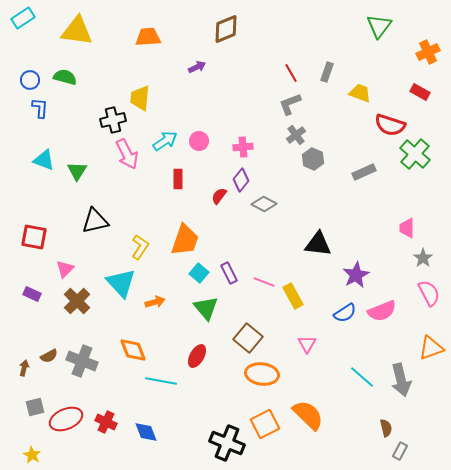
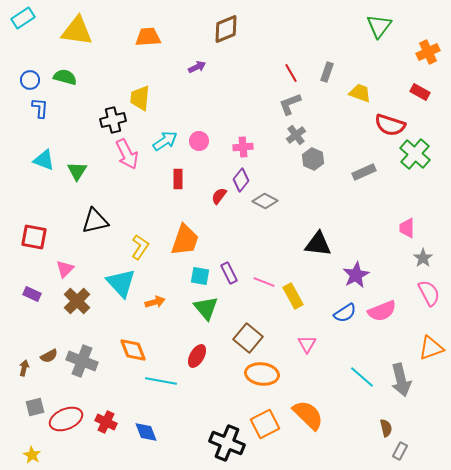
gray diamond at (264, 204): moved 1 px right, 3 px up
cyan square at (199, 273): moved 1 px right, 3 px down; rotated 30 degrees counterclockwise
